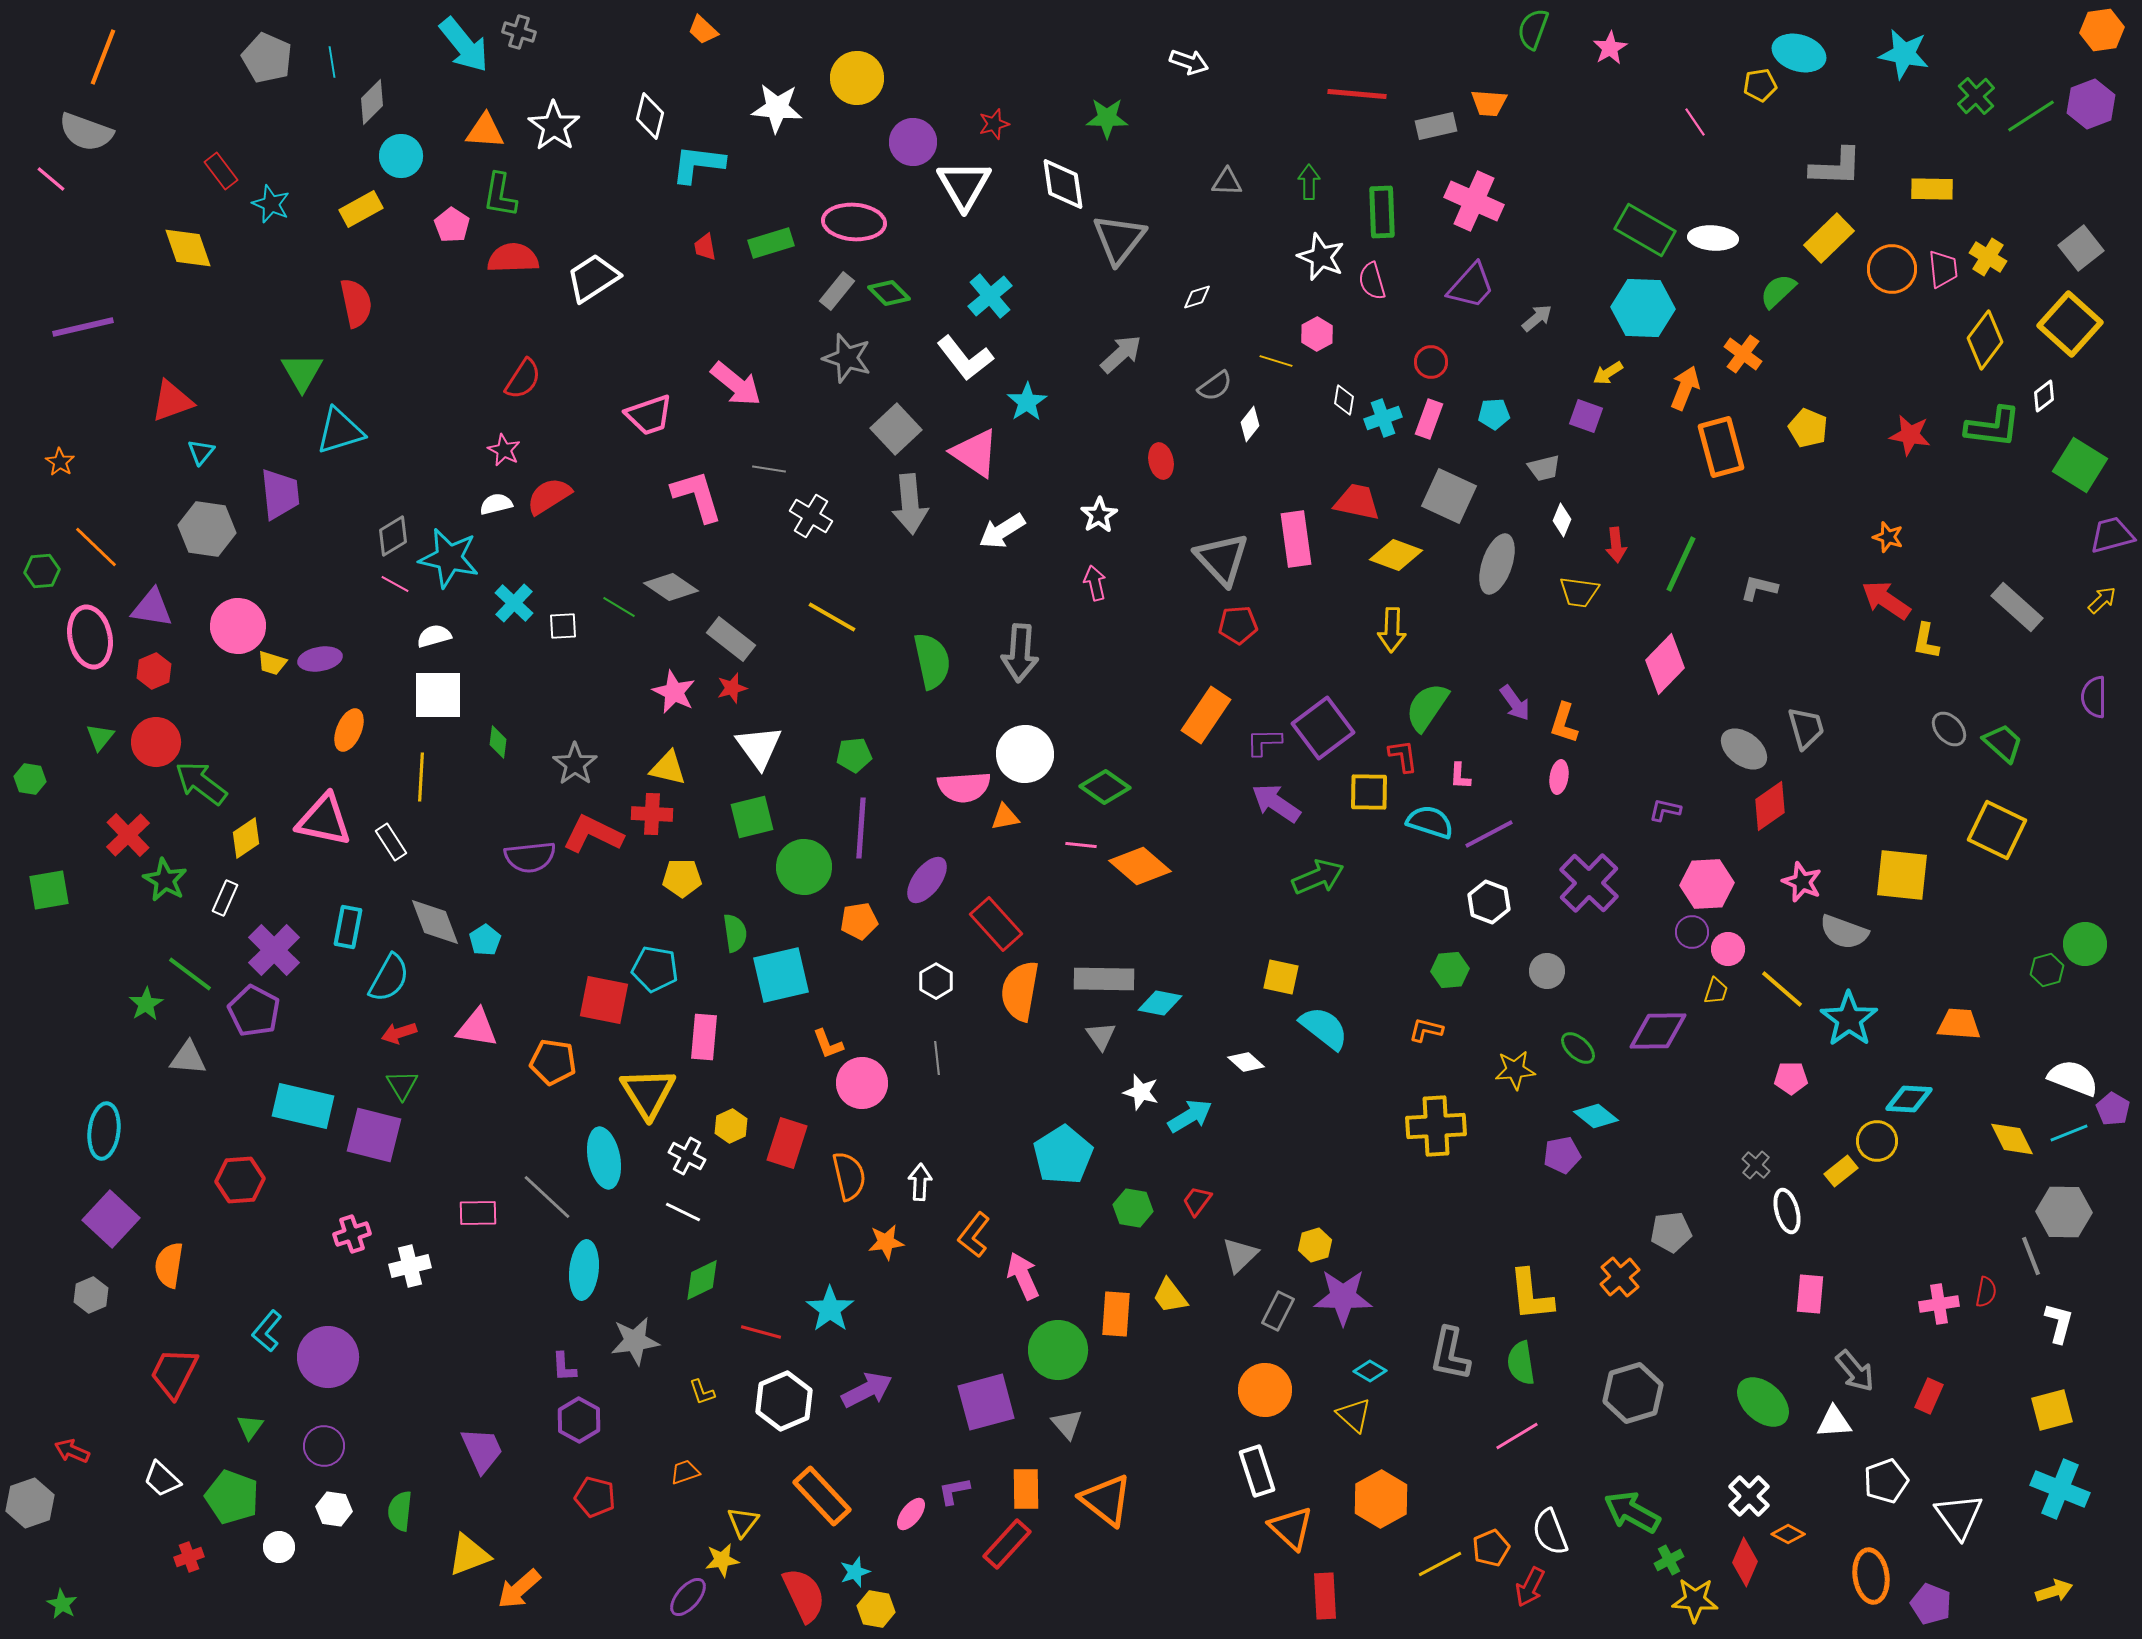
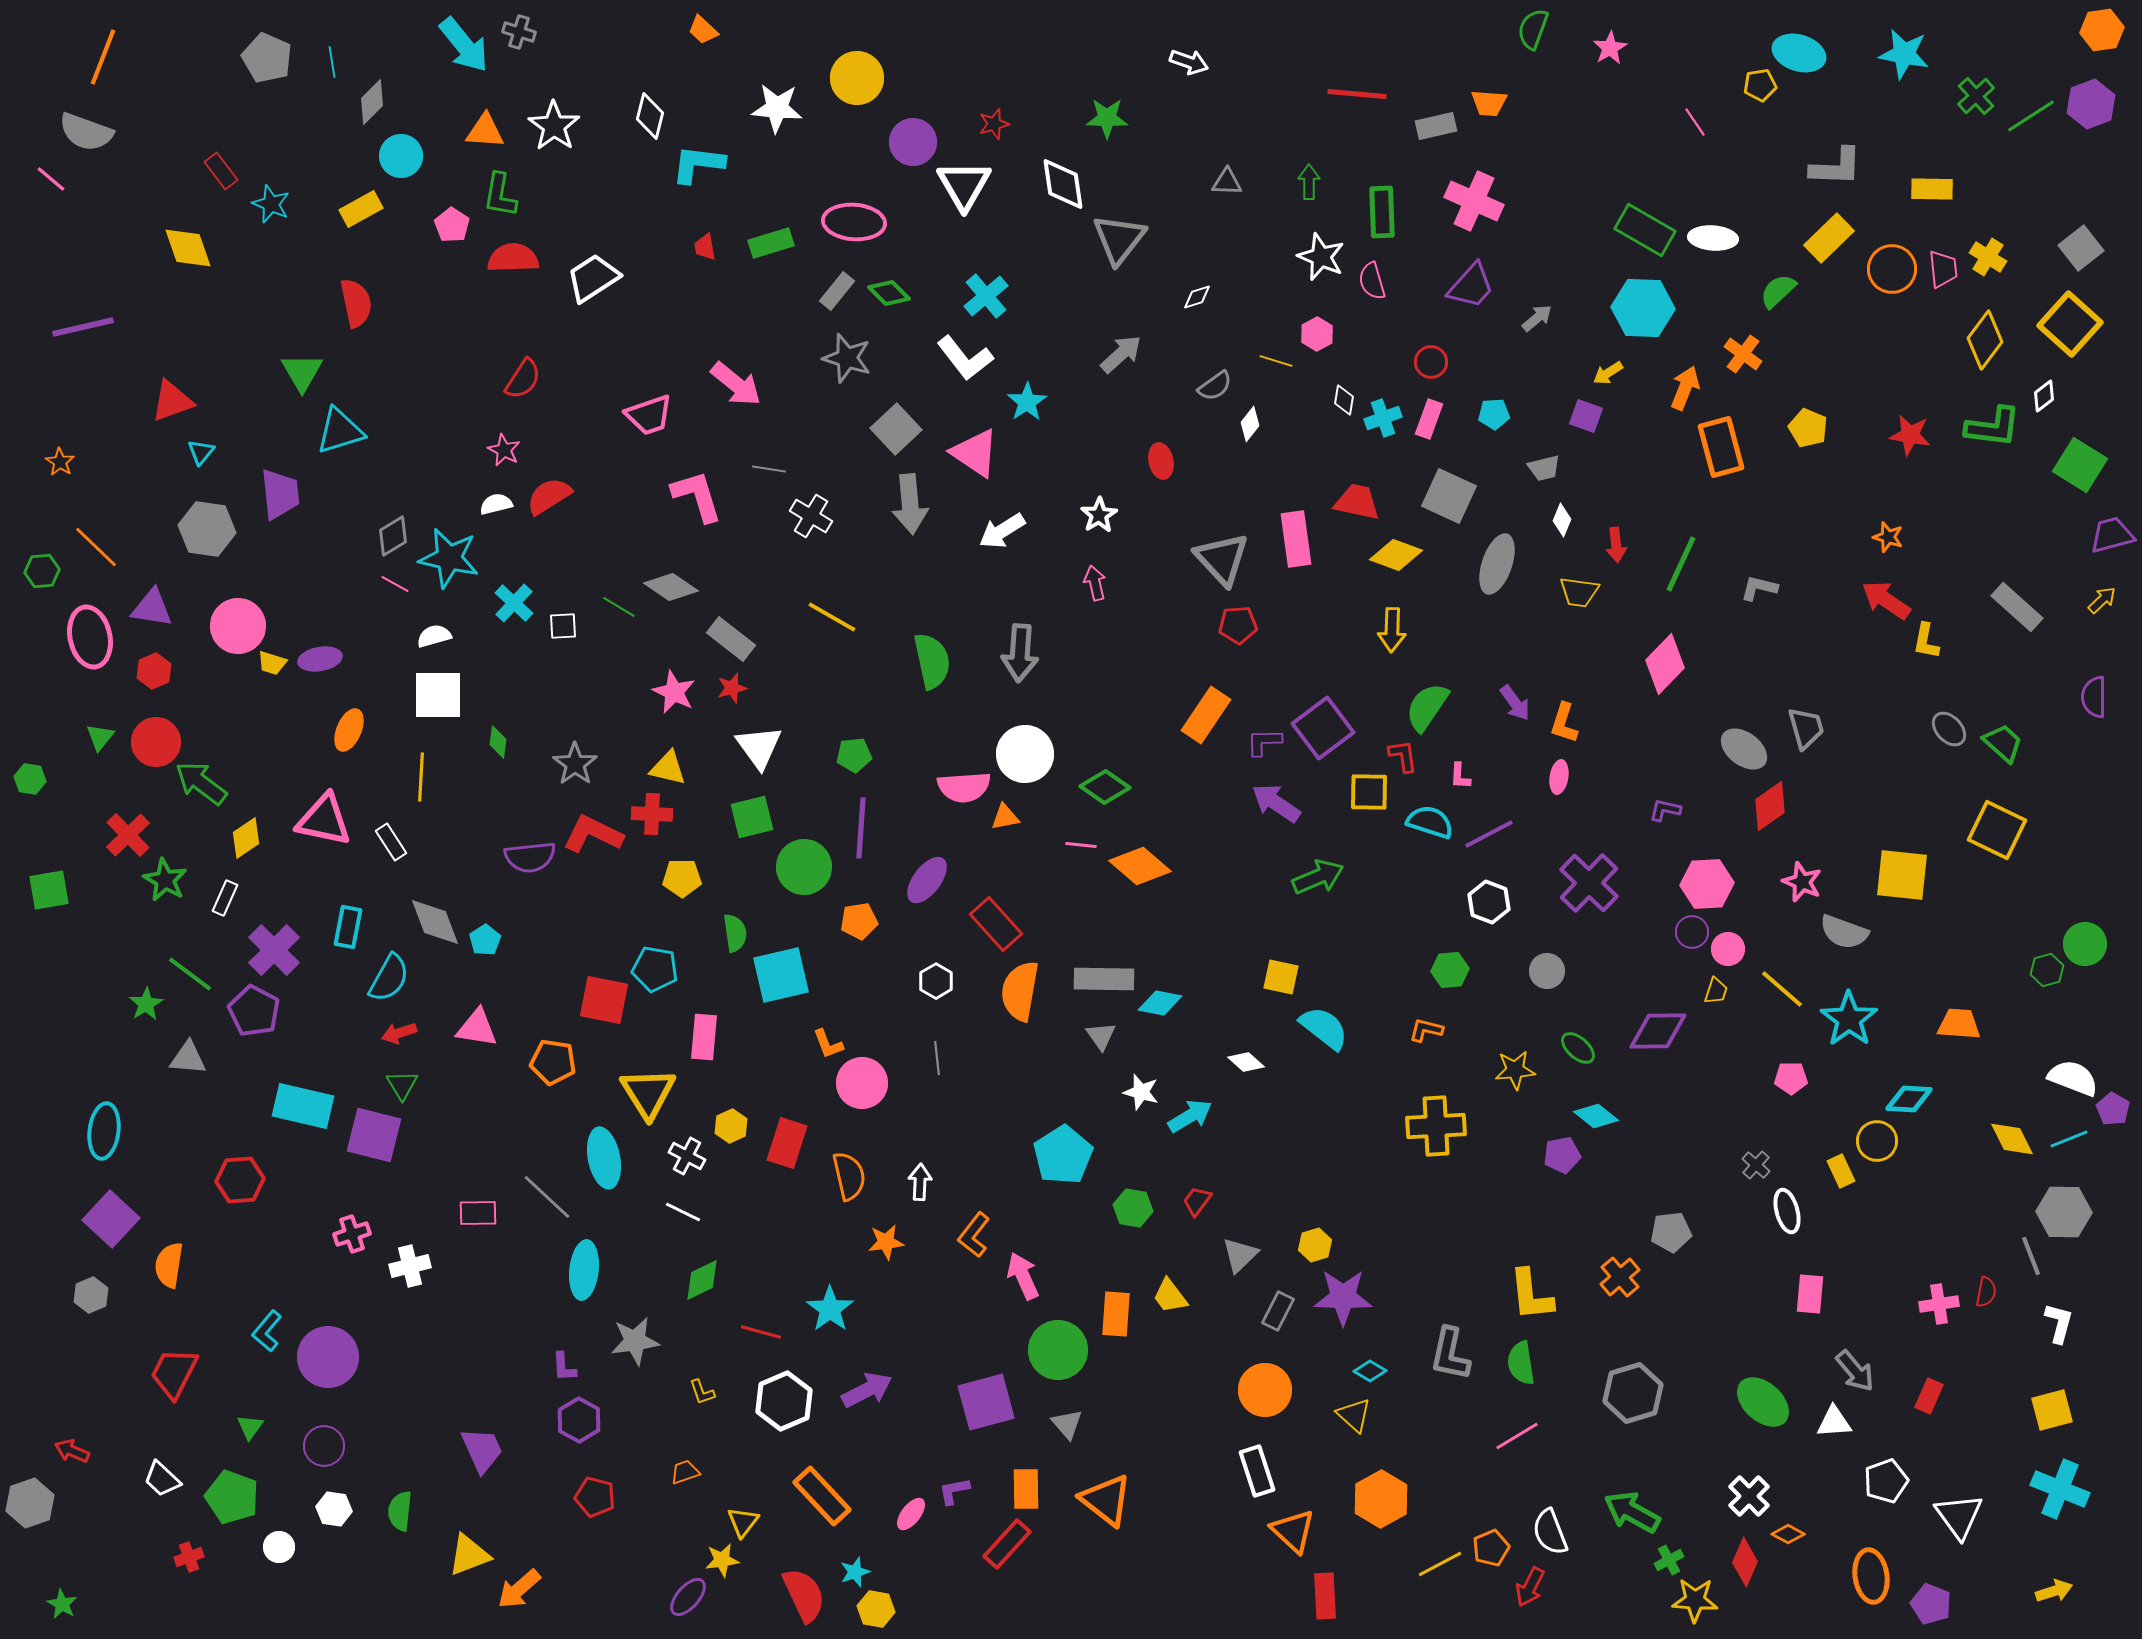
cyan cross at (990, 296): moved 4 px left
cyan line at (2069, 1133): moved 6 px down
yellow rectangle at (1841, 1171): rotated 76 degrees counterclockwise
orange triangle at (1291, 1528): moved 2 px right, 3 px down
